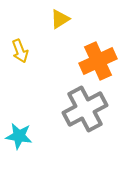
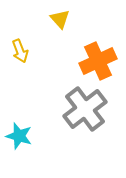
yellow triangle: rotated 40 degrees counterclockwise
gray cross: rotated 9 degrees counterclockwise
cyan star: rotated 8 degrees clockwise
